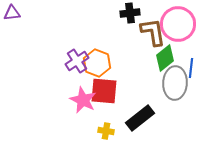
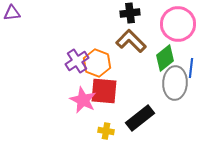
brown L-shape: moved 22 px left, 9 px down; rotated 36 degrees counterclockwise
